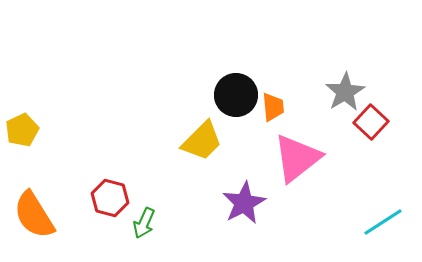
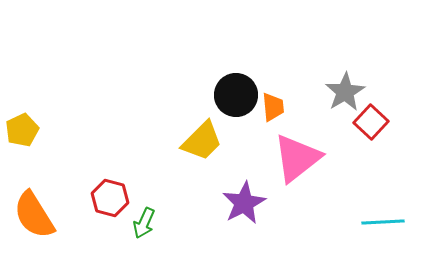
cyan line: rotated 30 degrees clockwise
